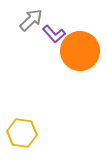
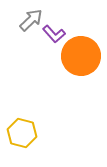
orange circle: moved 1 px right, 5 px down
yellow hexagon: rotated 8 degrees clockwise
